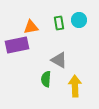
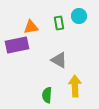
cyan circle: moved 4 px up
green semicircle: moved 1 px right, 16 px down
